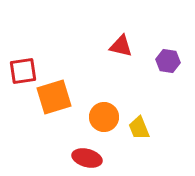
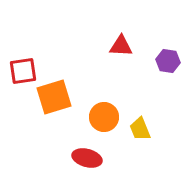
red triangle: rotated 10 degrees counterclockwise
yellow trapezoid: moved 1 px right, 1 px down
